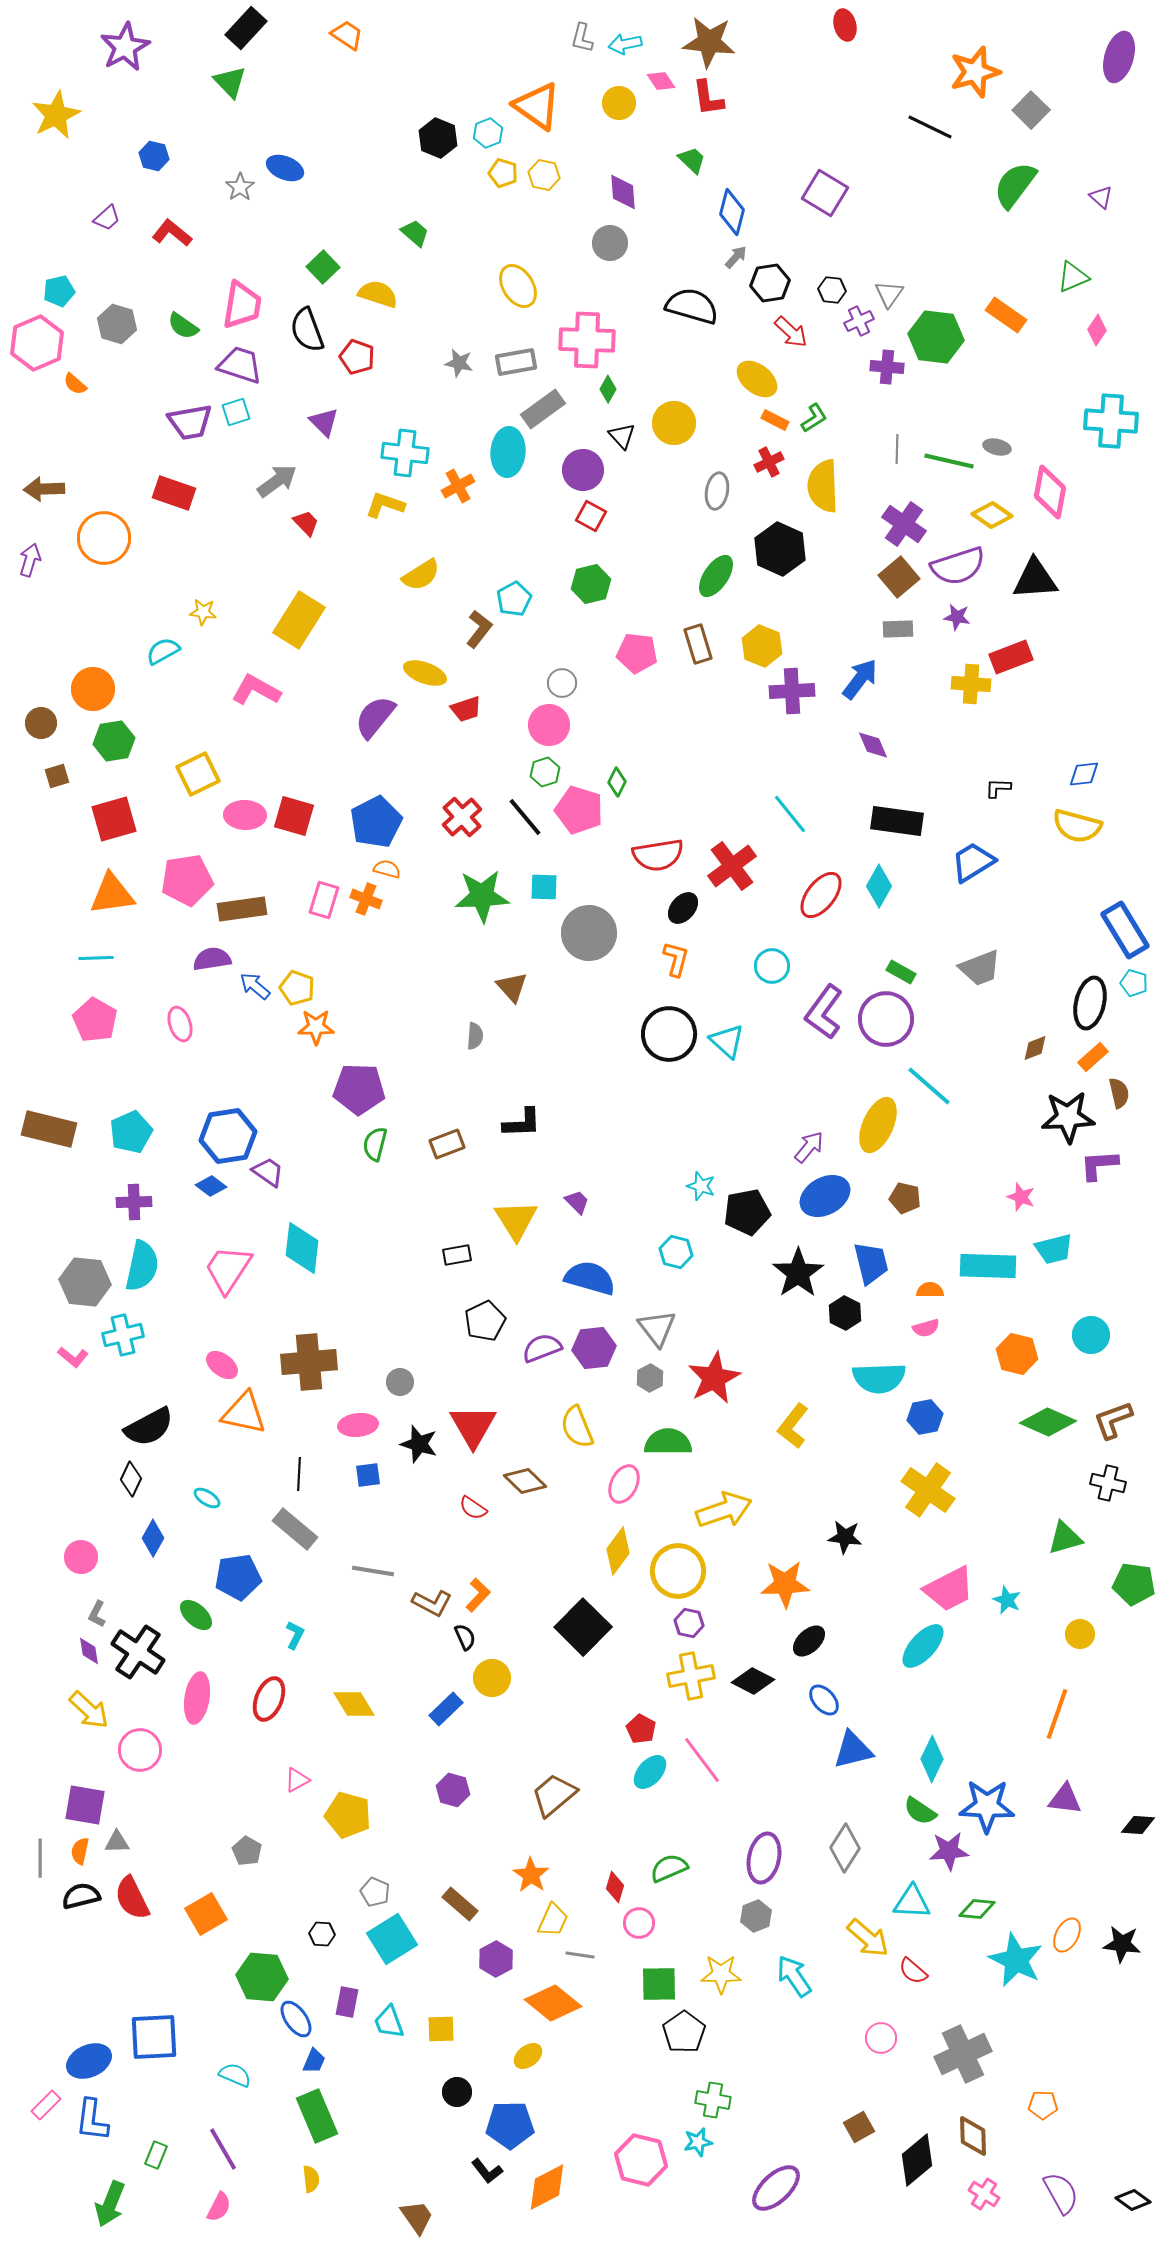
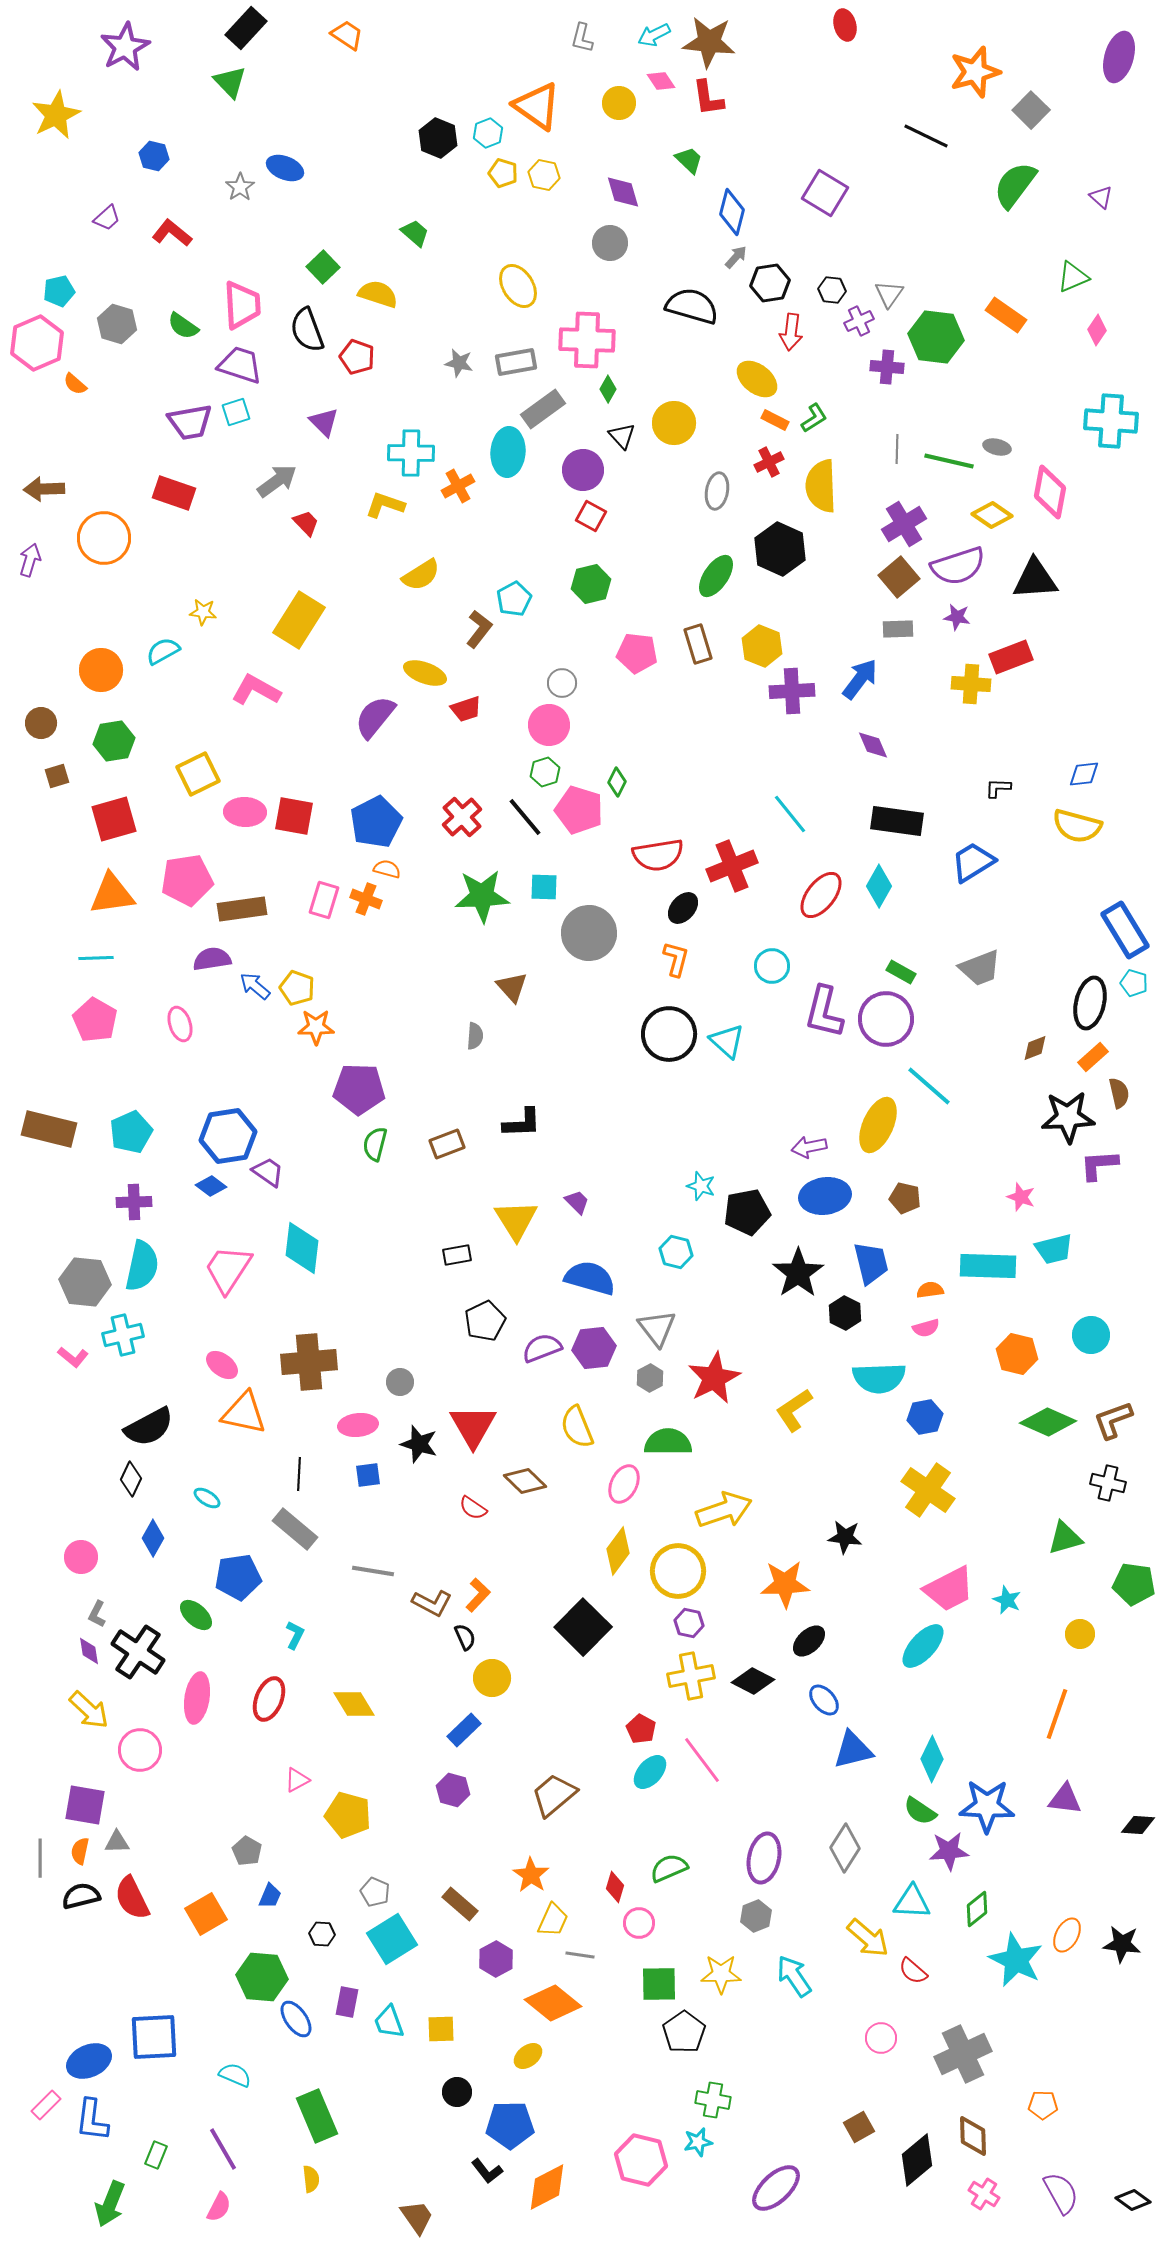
cyan arrow at (625, 44): moved 29 px right, 9 px up; rotated 16 degrees counterclockwise
black line at (930, 127): moved 4 px left, 9 px down
green trapezoid at (692, 160): moved 3 px left
purple diamond at (623, 192): rotated 12 degrees counterclockwise
pink trapezoid at (242, 305): rotated 12 degrees counterclockwise
red arrow at (791, 332): rotated 54 degrees clockwise
cyan cross at (405, 453): moved 6 px right; rotated 6 degrees counterclockwise
yellow semicircle at (823, 486): moved 2 px left
purple cross at (904, 524): rotated 24 degrees clockwise
orange circle at (93, 689): moved 8 px right, 19 px up
pink ellipse at (245, 815): moved 3 px up
red square at (294, 816): rotated 6 degrees counterclockwise
red cross at (732, 866): rotated 15 degrees clockwise
purple L-shape at (824, 1012): rotated 22 degrees counterclockwise
purple arrow at (809, 1147): rotated 140 degrees counterclockwise
blue ellipse at (825, 1196): rotated 21 degrees clockwise
orange semicircle at (930, 1290): rotated 8 degrees counterclockwise
yellow L-shape at (793, 1426): moved 1 px right, 16 px up; rotated 18 degrees clockwise
blue rectangle at (446, 1709): moved 18 px right, 21 px down
green diamond at (977, 1909): rotated 45 degrees counterclockwise
blue trapezoid at (314, 2061): moved 44 px left, 165 px up
